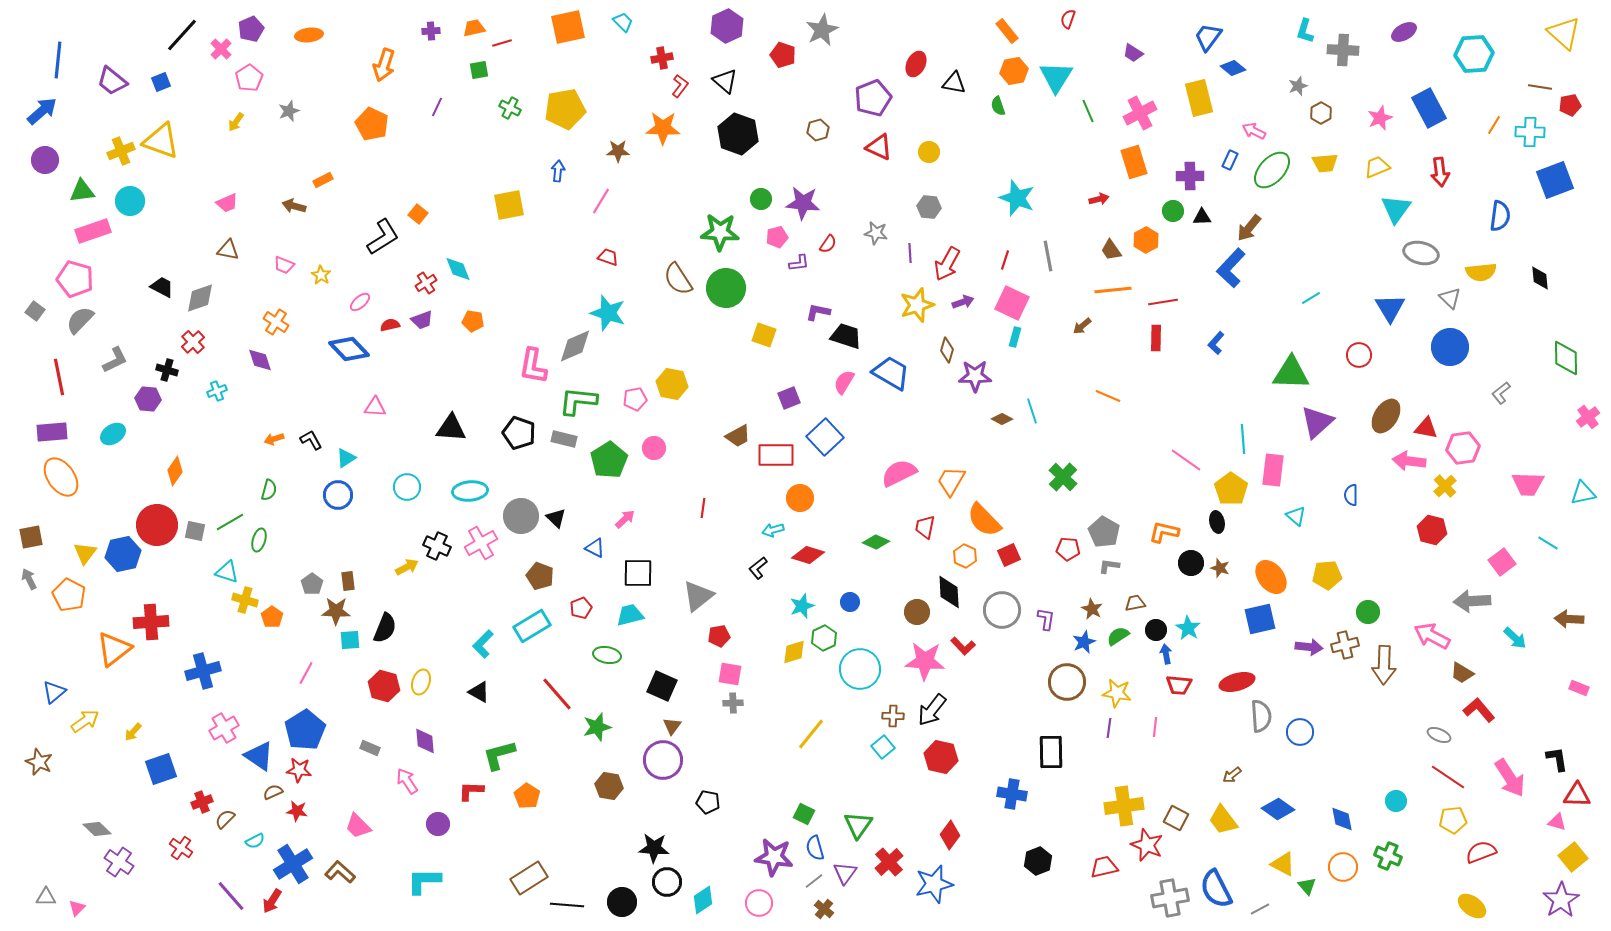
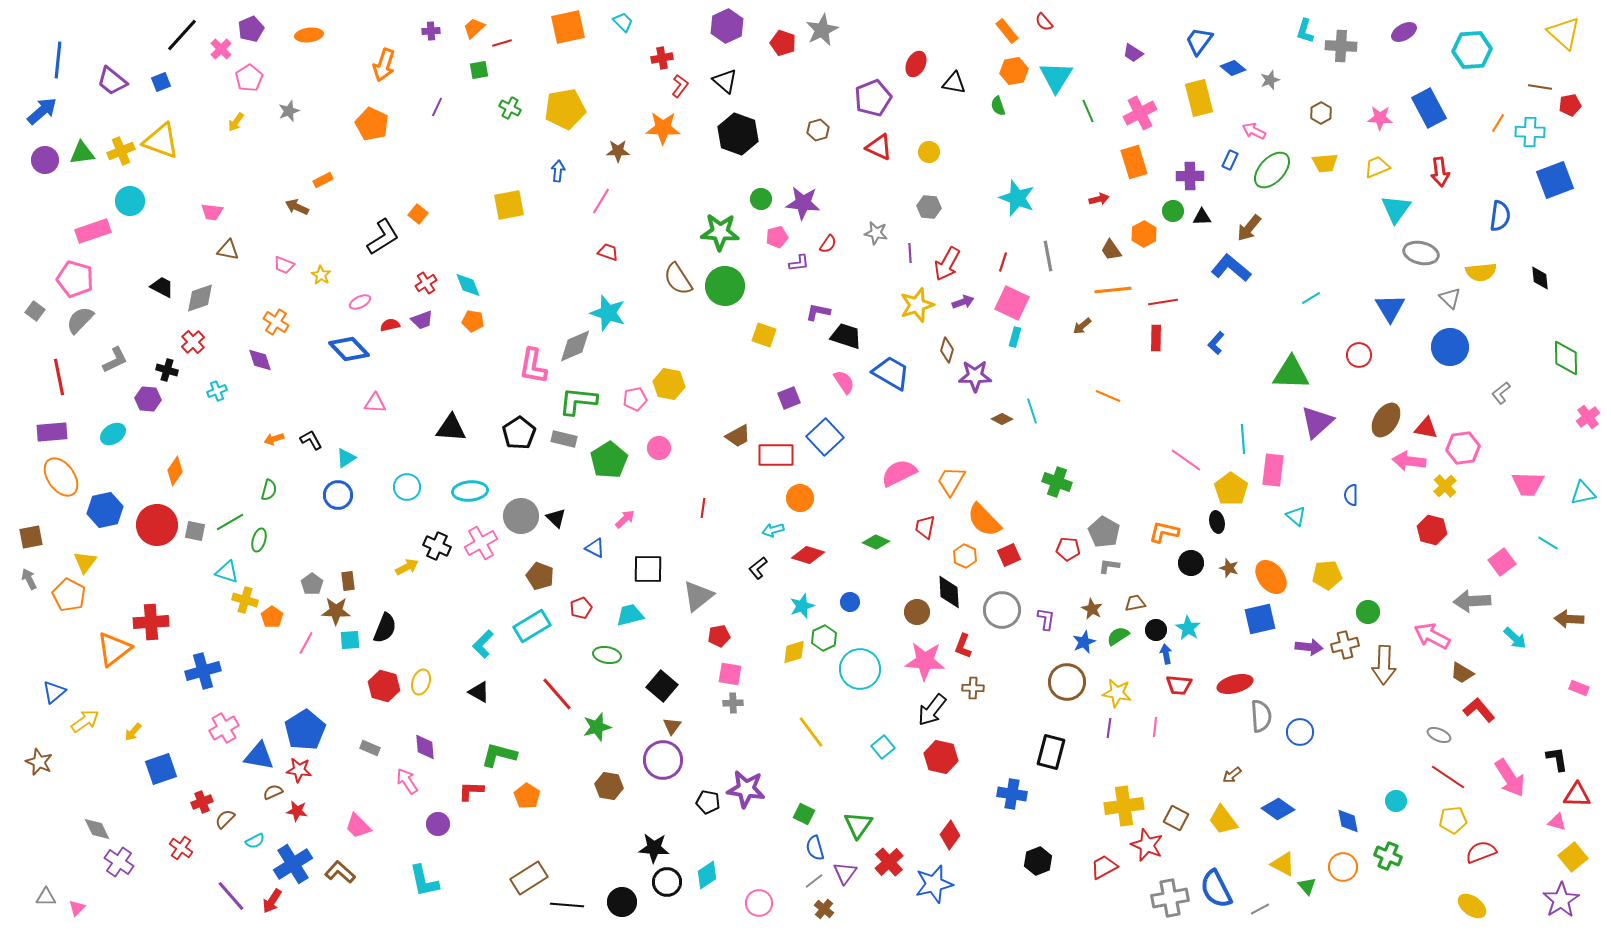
red semicircle at (1068, 19): moved 24 px left, 3 px down; rotated 60 degrees counterclockwise
orange trapezoid at (474, 28): rotated 30 degrees counterclockwise
blue trapezoid at (1208, 37): moved 9 px left, 4 px down
gray cross at (1343, 50): moved 2 px left, 4 px up
cyan hexagon at (1474, 54): moved 2 px left, 4 px up
red pentagon at (783, 55): moved 12 px up
gray star at (1298, 86): moved 28 px left, 6 px up
pink star at (1380, 118): rotated 25 degrees clockwise
orange line at (1494, 125): moved 4 px right, 2 px up
green triangle at (82, 191): moved 38 px up
pink trapezoid at (227, 203): moved 15 px left, 9 px down; rotated 30 degrees clockwise
brown arrow at (294, 206): moved 3 px right, 1 px down; rotated 10 degrees clockwise
orange hexagon at (1146, 240): moved 2 px left, 6 px up
red trapezoid at (608, 257): moved 5 px up
red line at (1005, 260): moved 2 px left, 2 px down
blue L-shape at (1231, 268): rotated 87 degrees clockwise
cyan diamond at (458, 269): moved 10 px right, 16 px down
green circle at (726, 288): moved 1 px left, 2 px up
pink ellipse at (360, 302): rotated 15 degrees clockwise
pink semicircle at (844, 382): rotated 115 degrees clockwise
yellow hexagon at (672, 384): moved 3 px left
pink triangle at (375, 407): moved 4 px up
brown ellipse at (1386, 416): moved 4 px down
black pentagon at (519, 433): rotated 20 degrees clockwise
pink circle at (654, 448): moved 5 px right
green cross at (1063, 477): moved 6 px left, 5 px down; rotated 24 degrees counterclockwise
yellow triangle at (85, 553): moved 9 px down
blue hexagon at (123, 554): moved 18 px left, 44 px up
brown star at (1220, 568): moved 9 px right
black square at (638, 573): moved 10 px right, 4 px up
red L-shape at (963, 646): rotated 65 degrees clockwise
pink line at (306, 673): moved 30 px up
red ellipse at (1237, 682): moved 2 px left, 2 px down
black square at (662, 686): rotated 16 degrees clockwise
brown cross at (893, 716): moved 80 px right, 28 px up
yellow line at (811, 734): moved 2 px up; rotated 76 degrees counterclockwise
purple diamond at (425, 741): moved 6 px down
black rectangle at (1051, 752): rotated 16 degrees clockwise
green L-shape at (499, 755): rotated 30 degrees clockwise
blue triangle at (259, 756): rotated 24 degrees counterclockwise
blue diamond at (1342, 819): moved 6 px right, 2 px down
gray diamond at (97, 829): rotated 20 degrees clockwise
purple star at (774, 857): moved 28 px left, 68 px up
red trapezoid at (1104, 867): rotated 16 degrees counterclockwise
cyan L-shape at (424, 881): rotated 102 degrees counterclockwise
cyan diamond at (703, 900): moved 4 px right, 25 px up
